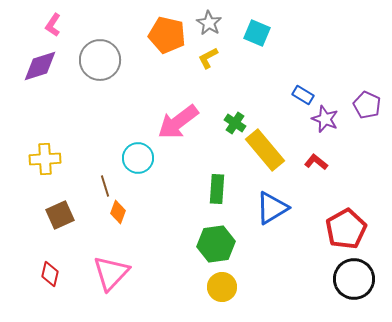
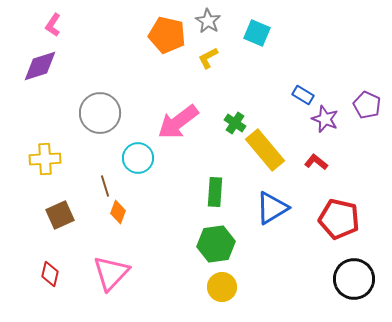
gray star: moved 1 px left, 2 px up
gray circle: moved 53 px down
green rectangle: moved 2 px left, 3 px down
red pentagon: moved 7 px left, 10 px up; rotated 30 degrees counterclockwise
